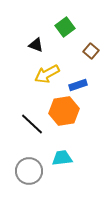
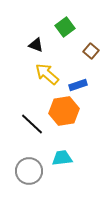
yellow arrow: rotated 70 degrees clockwise
